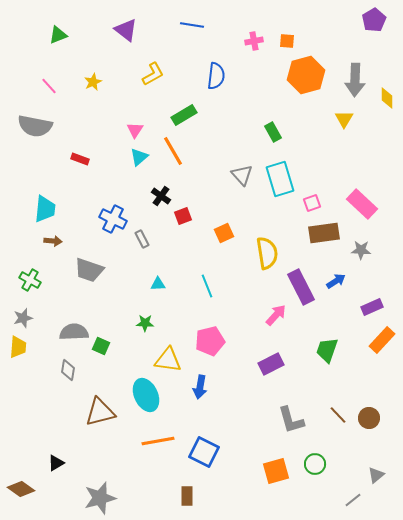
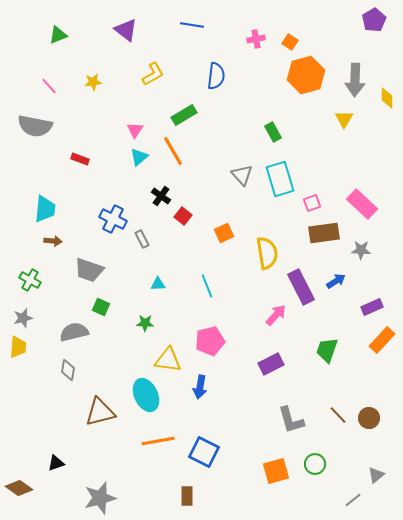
pink cross at (254, 41): moved 2 px right, 2 px up
orange square at (287, 41): moved 3 px right, 1 px down; rotated 28 degrees clockwise
yellow star at (93, 82): rotated 18 degrees clockwise
red square at (183, 216): rotated 30 degrees counterclockwise
gray semicircle at (74, 332): rotated 12 degrees counterclockwise
green square at (101, 346): moved 39 px up
black triangle at (56, 463): rotated 12 degrees clockwise
brown diamond at (21, 489): moved 2 px left, 1 px up
